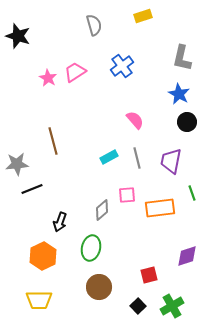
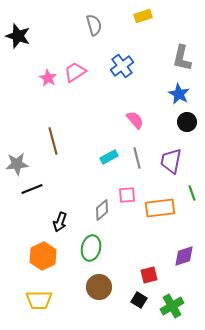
purple diamond: moved 3 px left
black square: moved 1 px right, 6 px up; rotated 14 degrees counterclockwise
